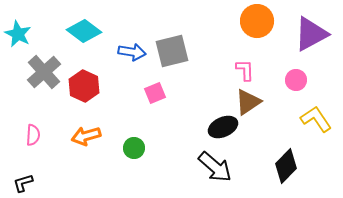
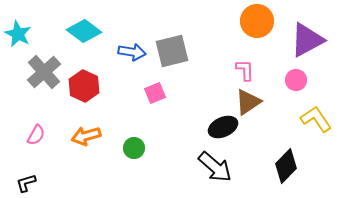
purple triangle: moved 4 px left, 6 px down
pink semicircle: moved 3 px right; rotated 25 degrees clockwise
black L-shape: moved 3 px right
